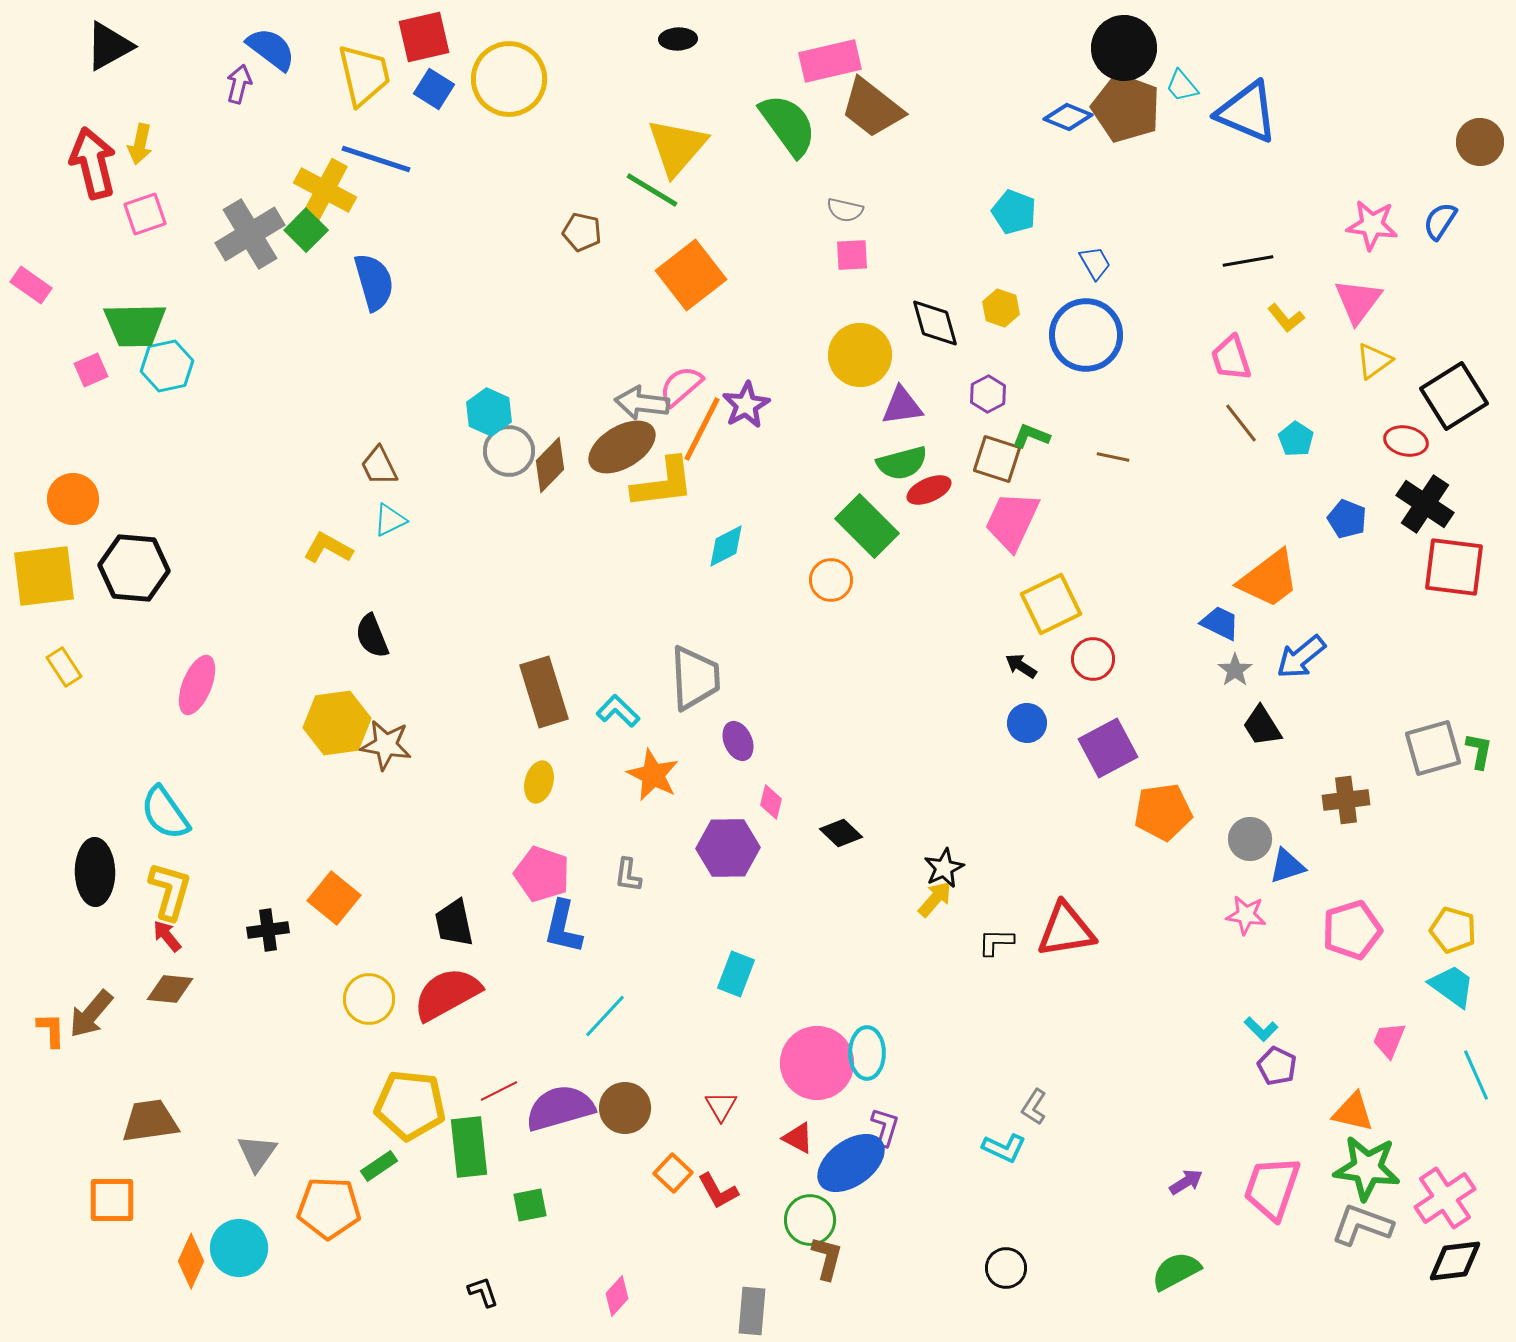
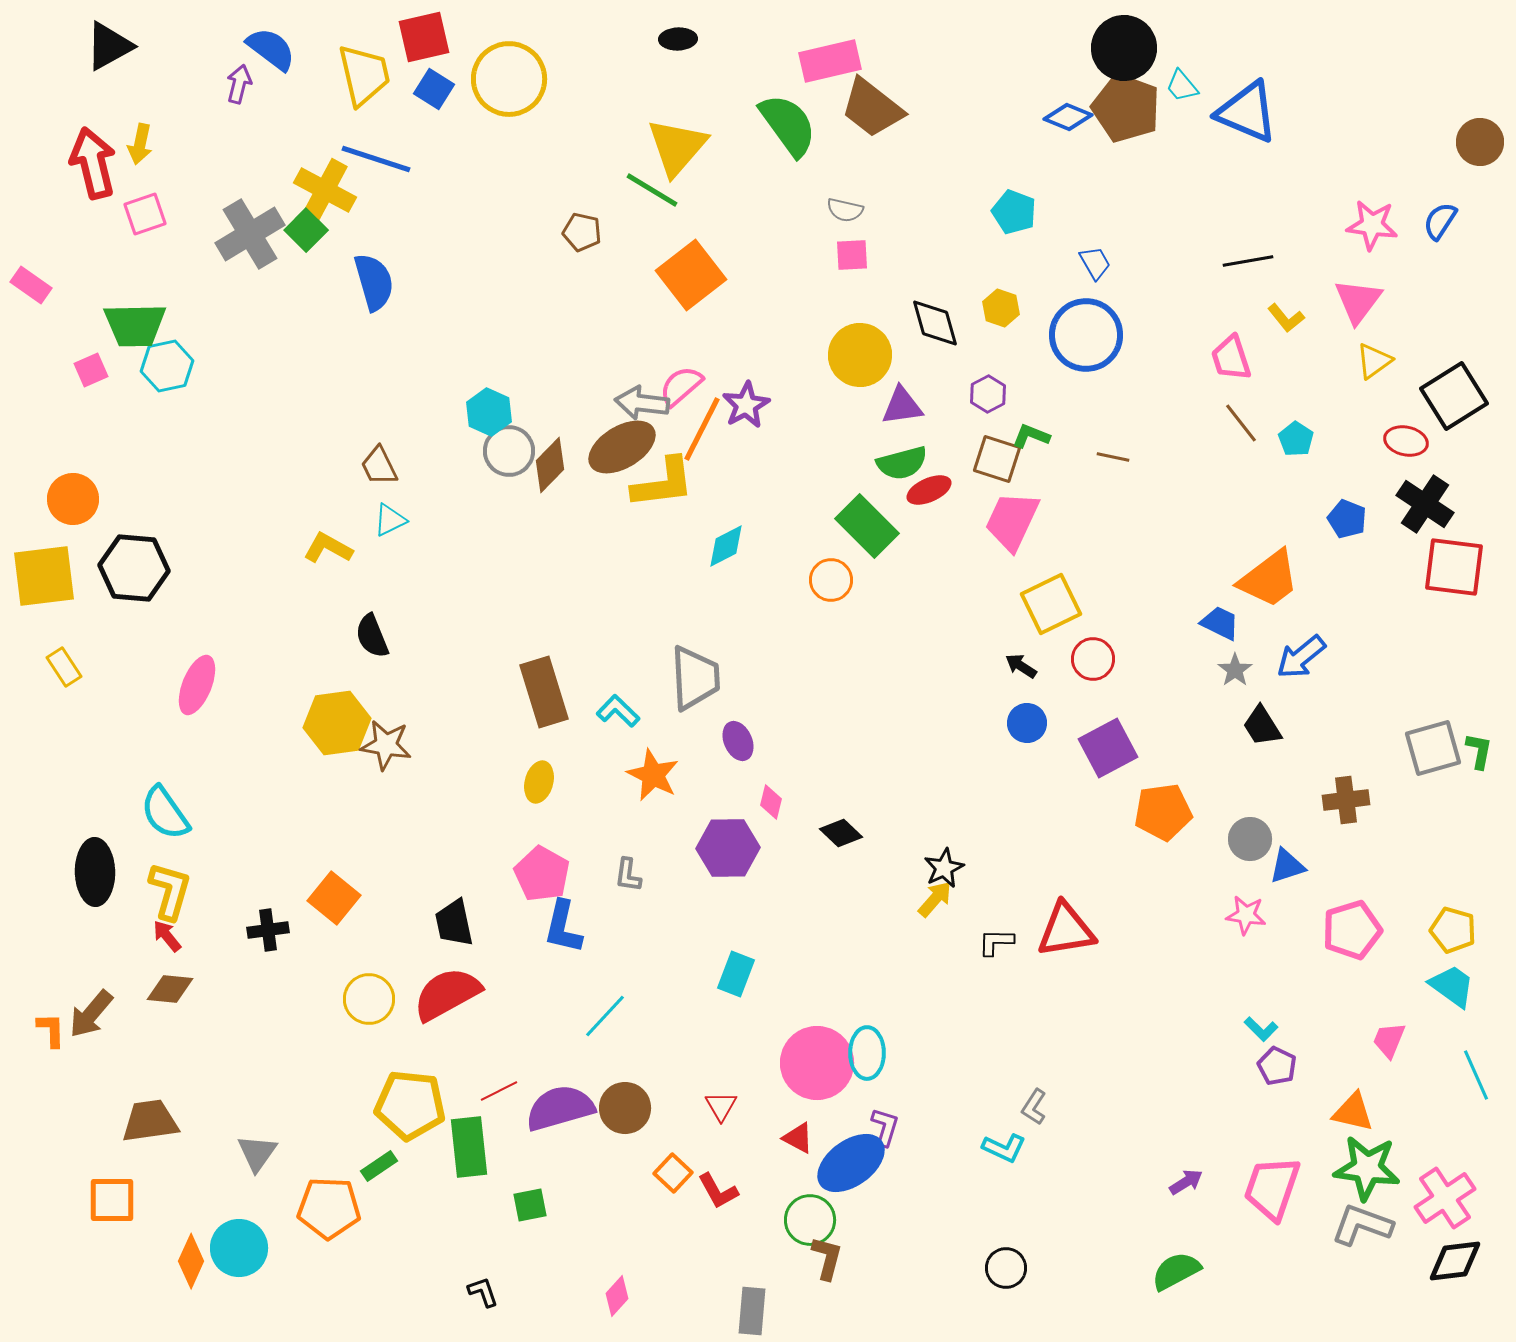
pink pentagon at (542, 874): rotated 10 degrees clockwise
